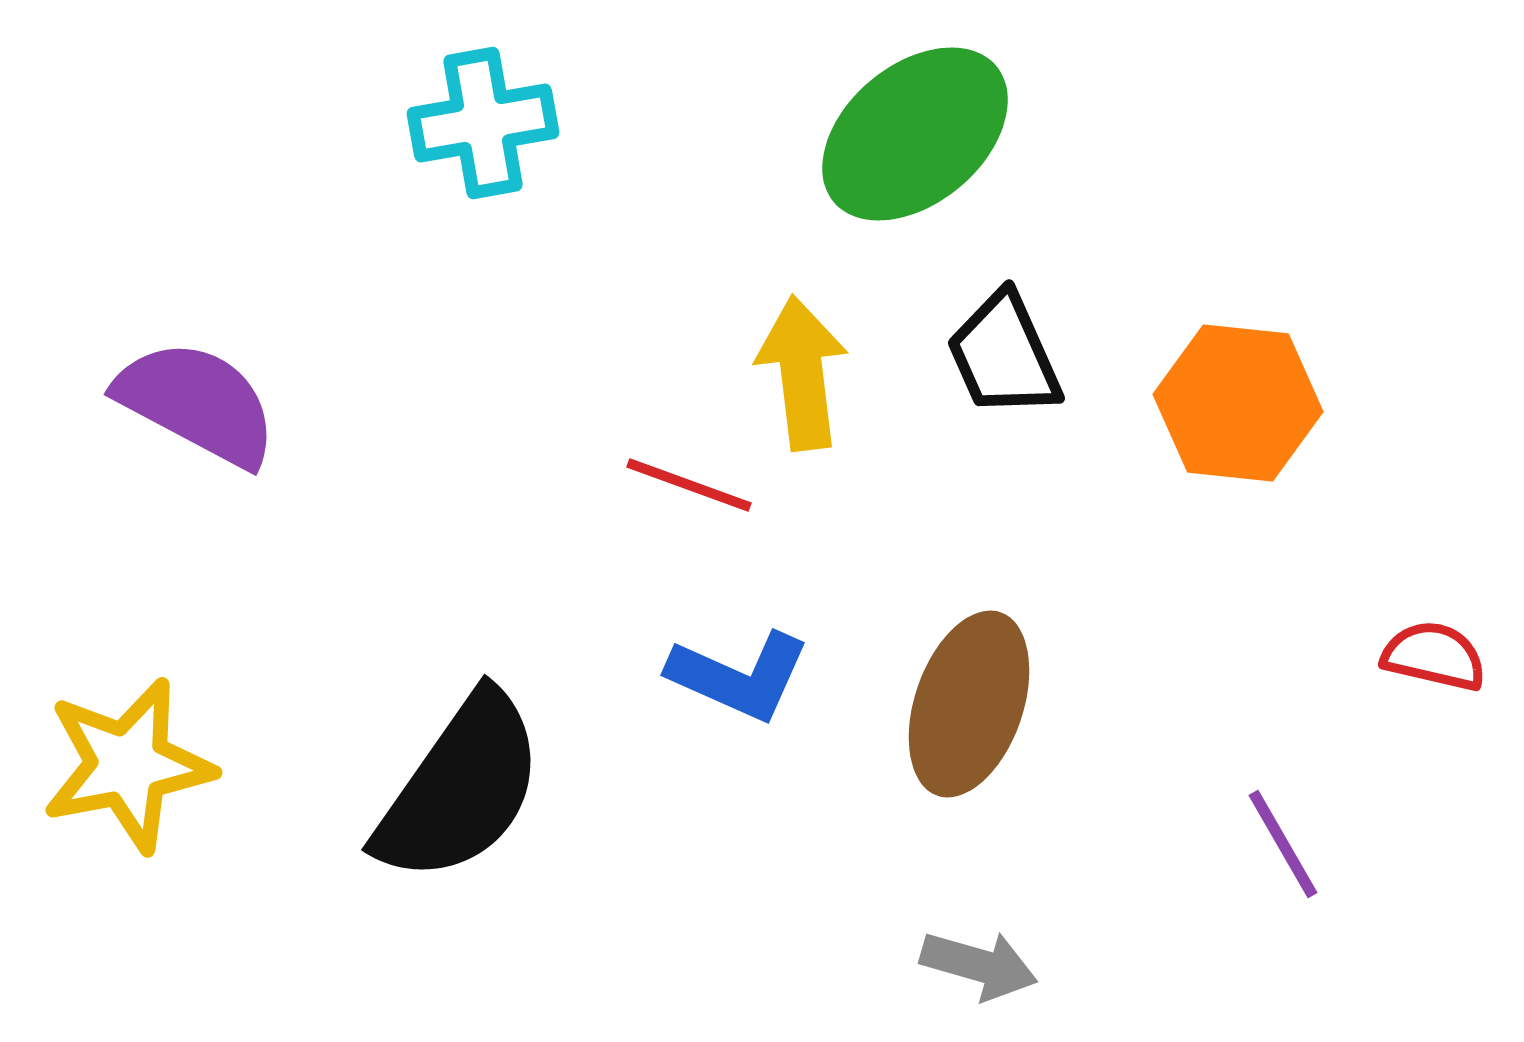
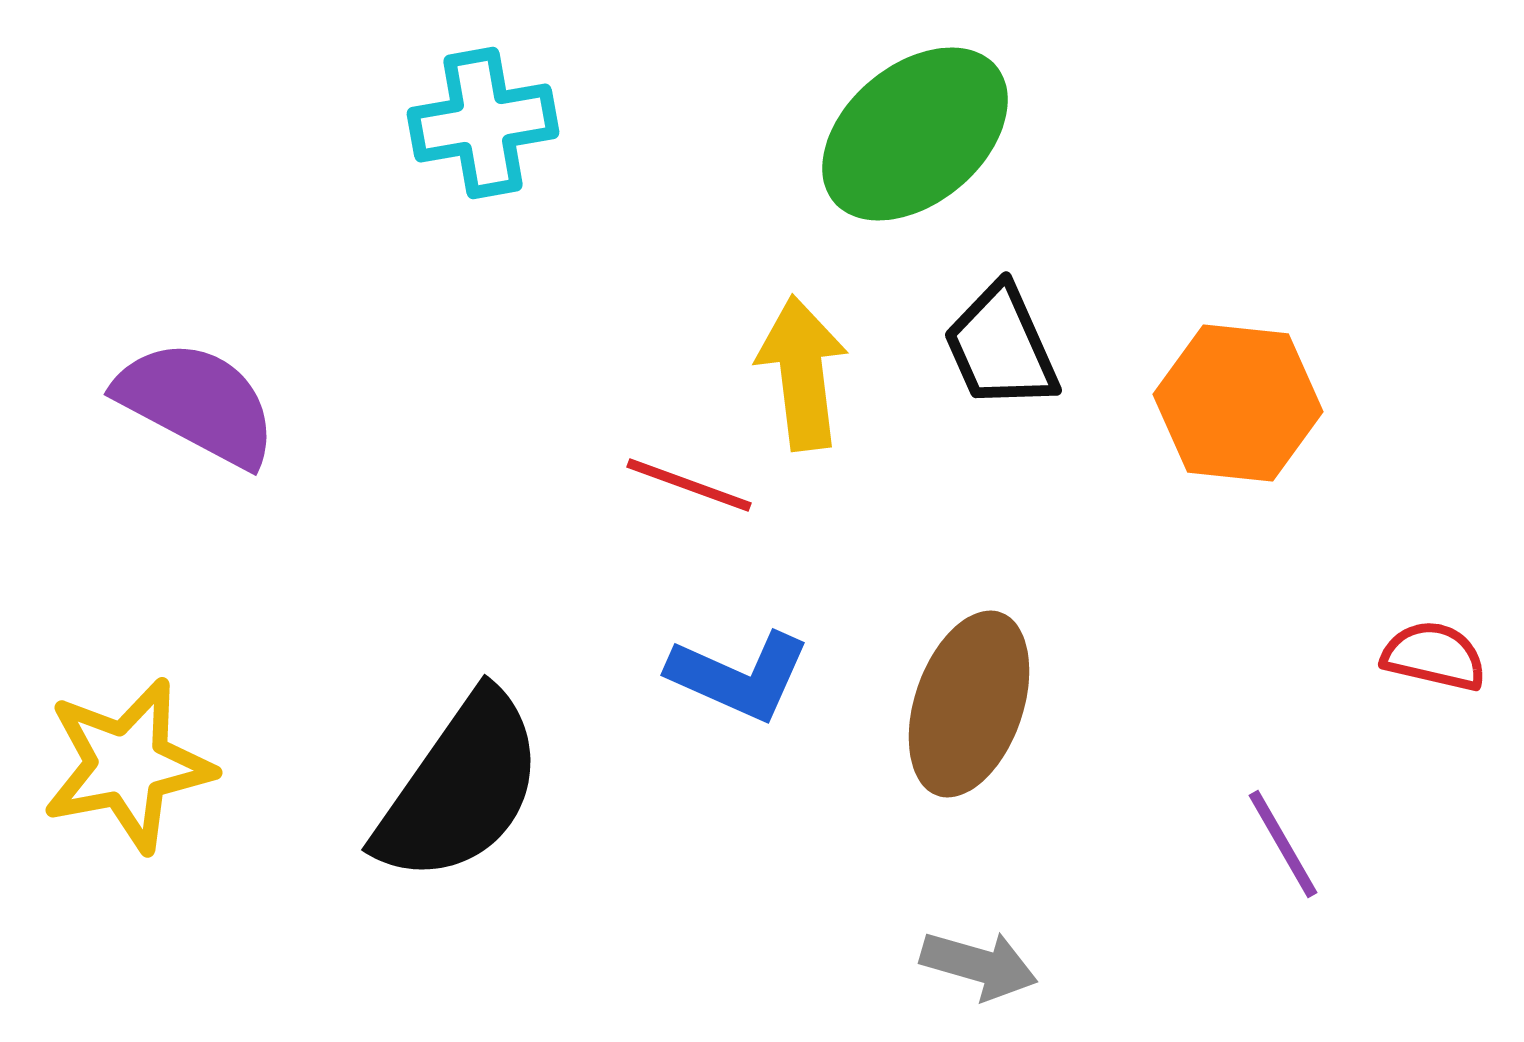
black trapezoid: moved 3 px left, 8 px up
